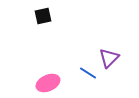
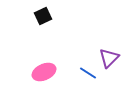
black square: rotated 12 degrees counterclockwise
pink ellipse: moved 4 px left, 11 px up
